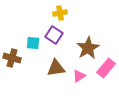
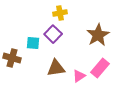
purple square: moved 1 px left, 1 px up; rotated 12 degrees clockwise
brown star: moved 10 px right, 13 px up
pink rectangle: moved 6 px left
